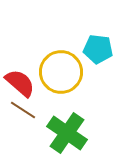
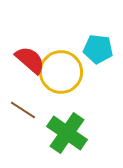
red semicircle: moved 10 px right, 23 px up
